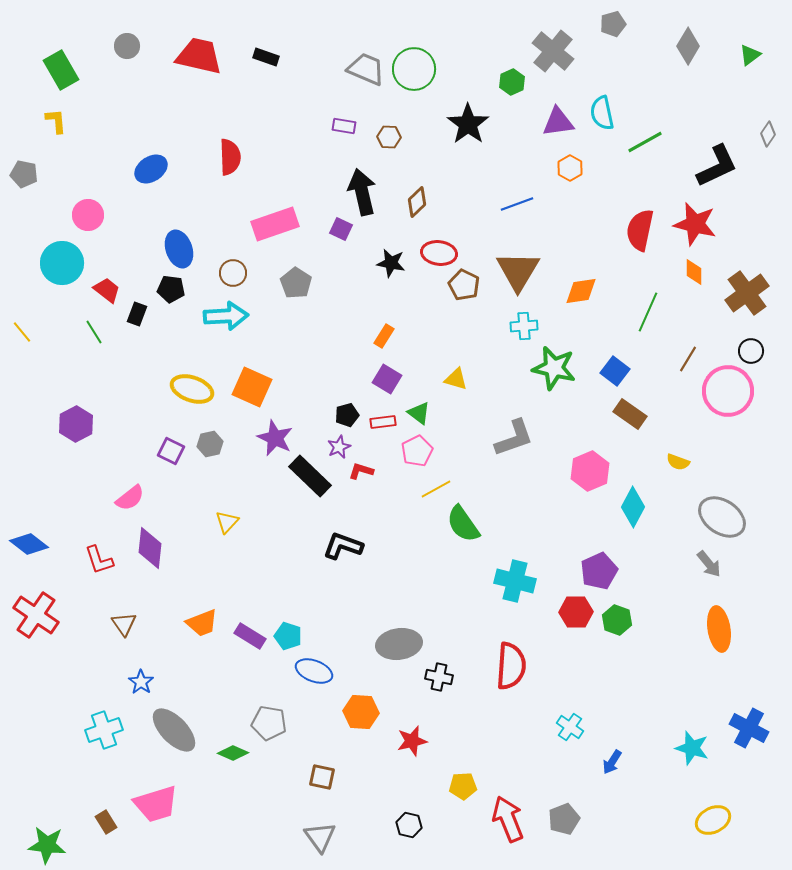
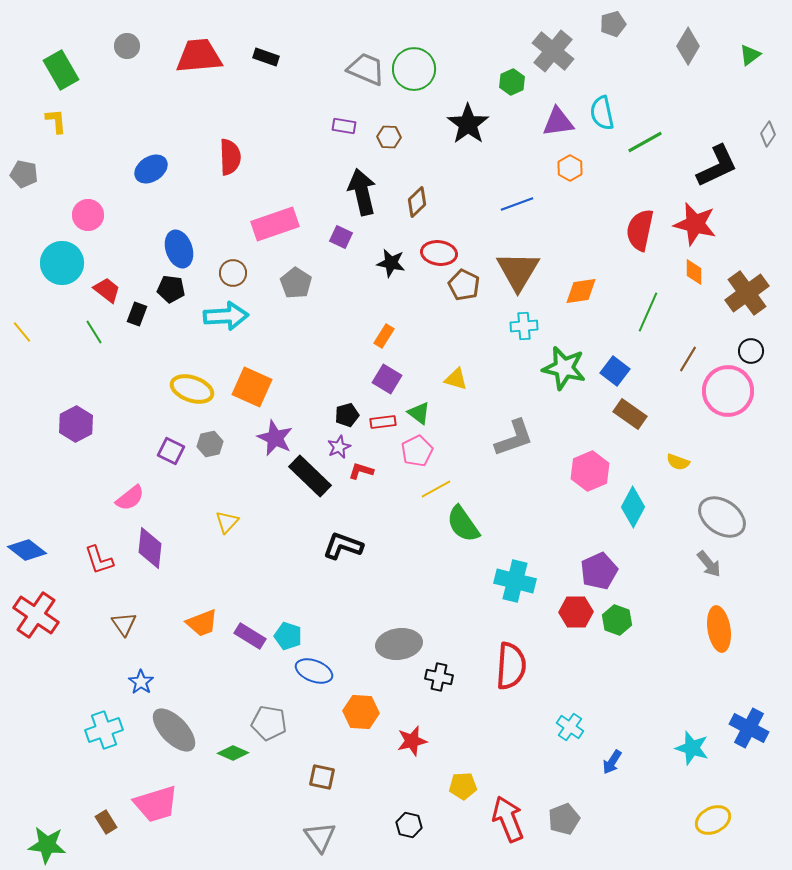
red trapezoid at (199, 56): rotated 18 degrees counterclockwise
purple square at (341, 229): moved 8 px down
green star at (554, 368): moved 10 px right
blue diamond at (29, 544): moved 2 px left, 6 px down
